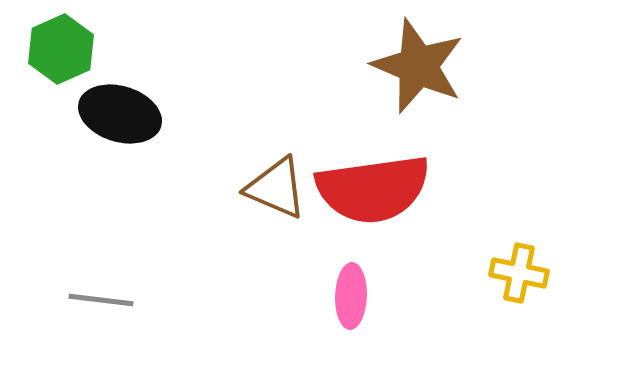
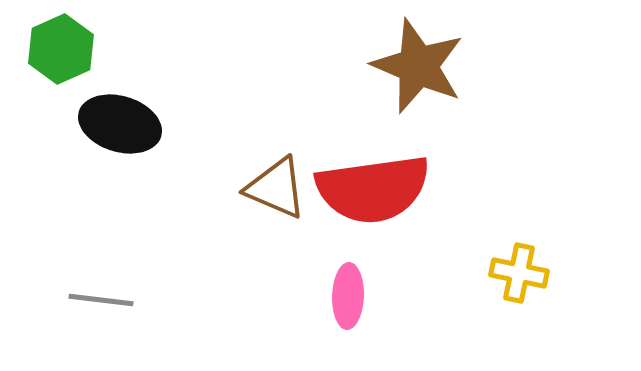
black ellipse: moved 10 px down
pink ellipse: moved 3 px left
